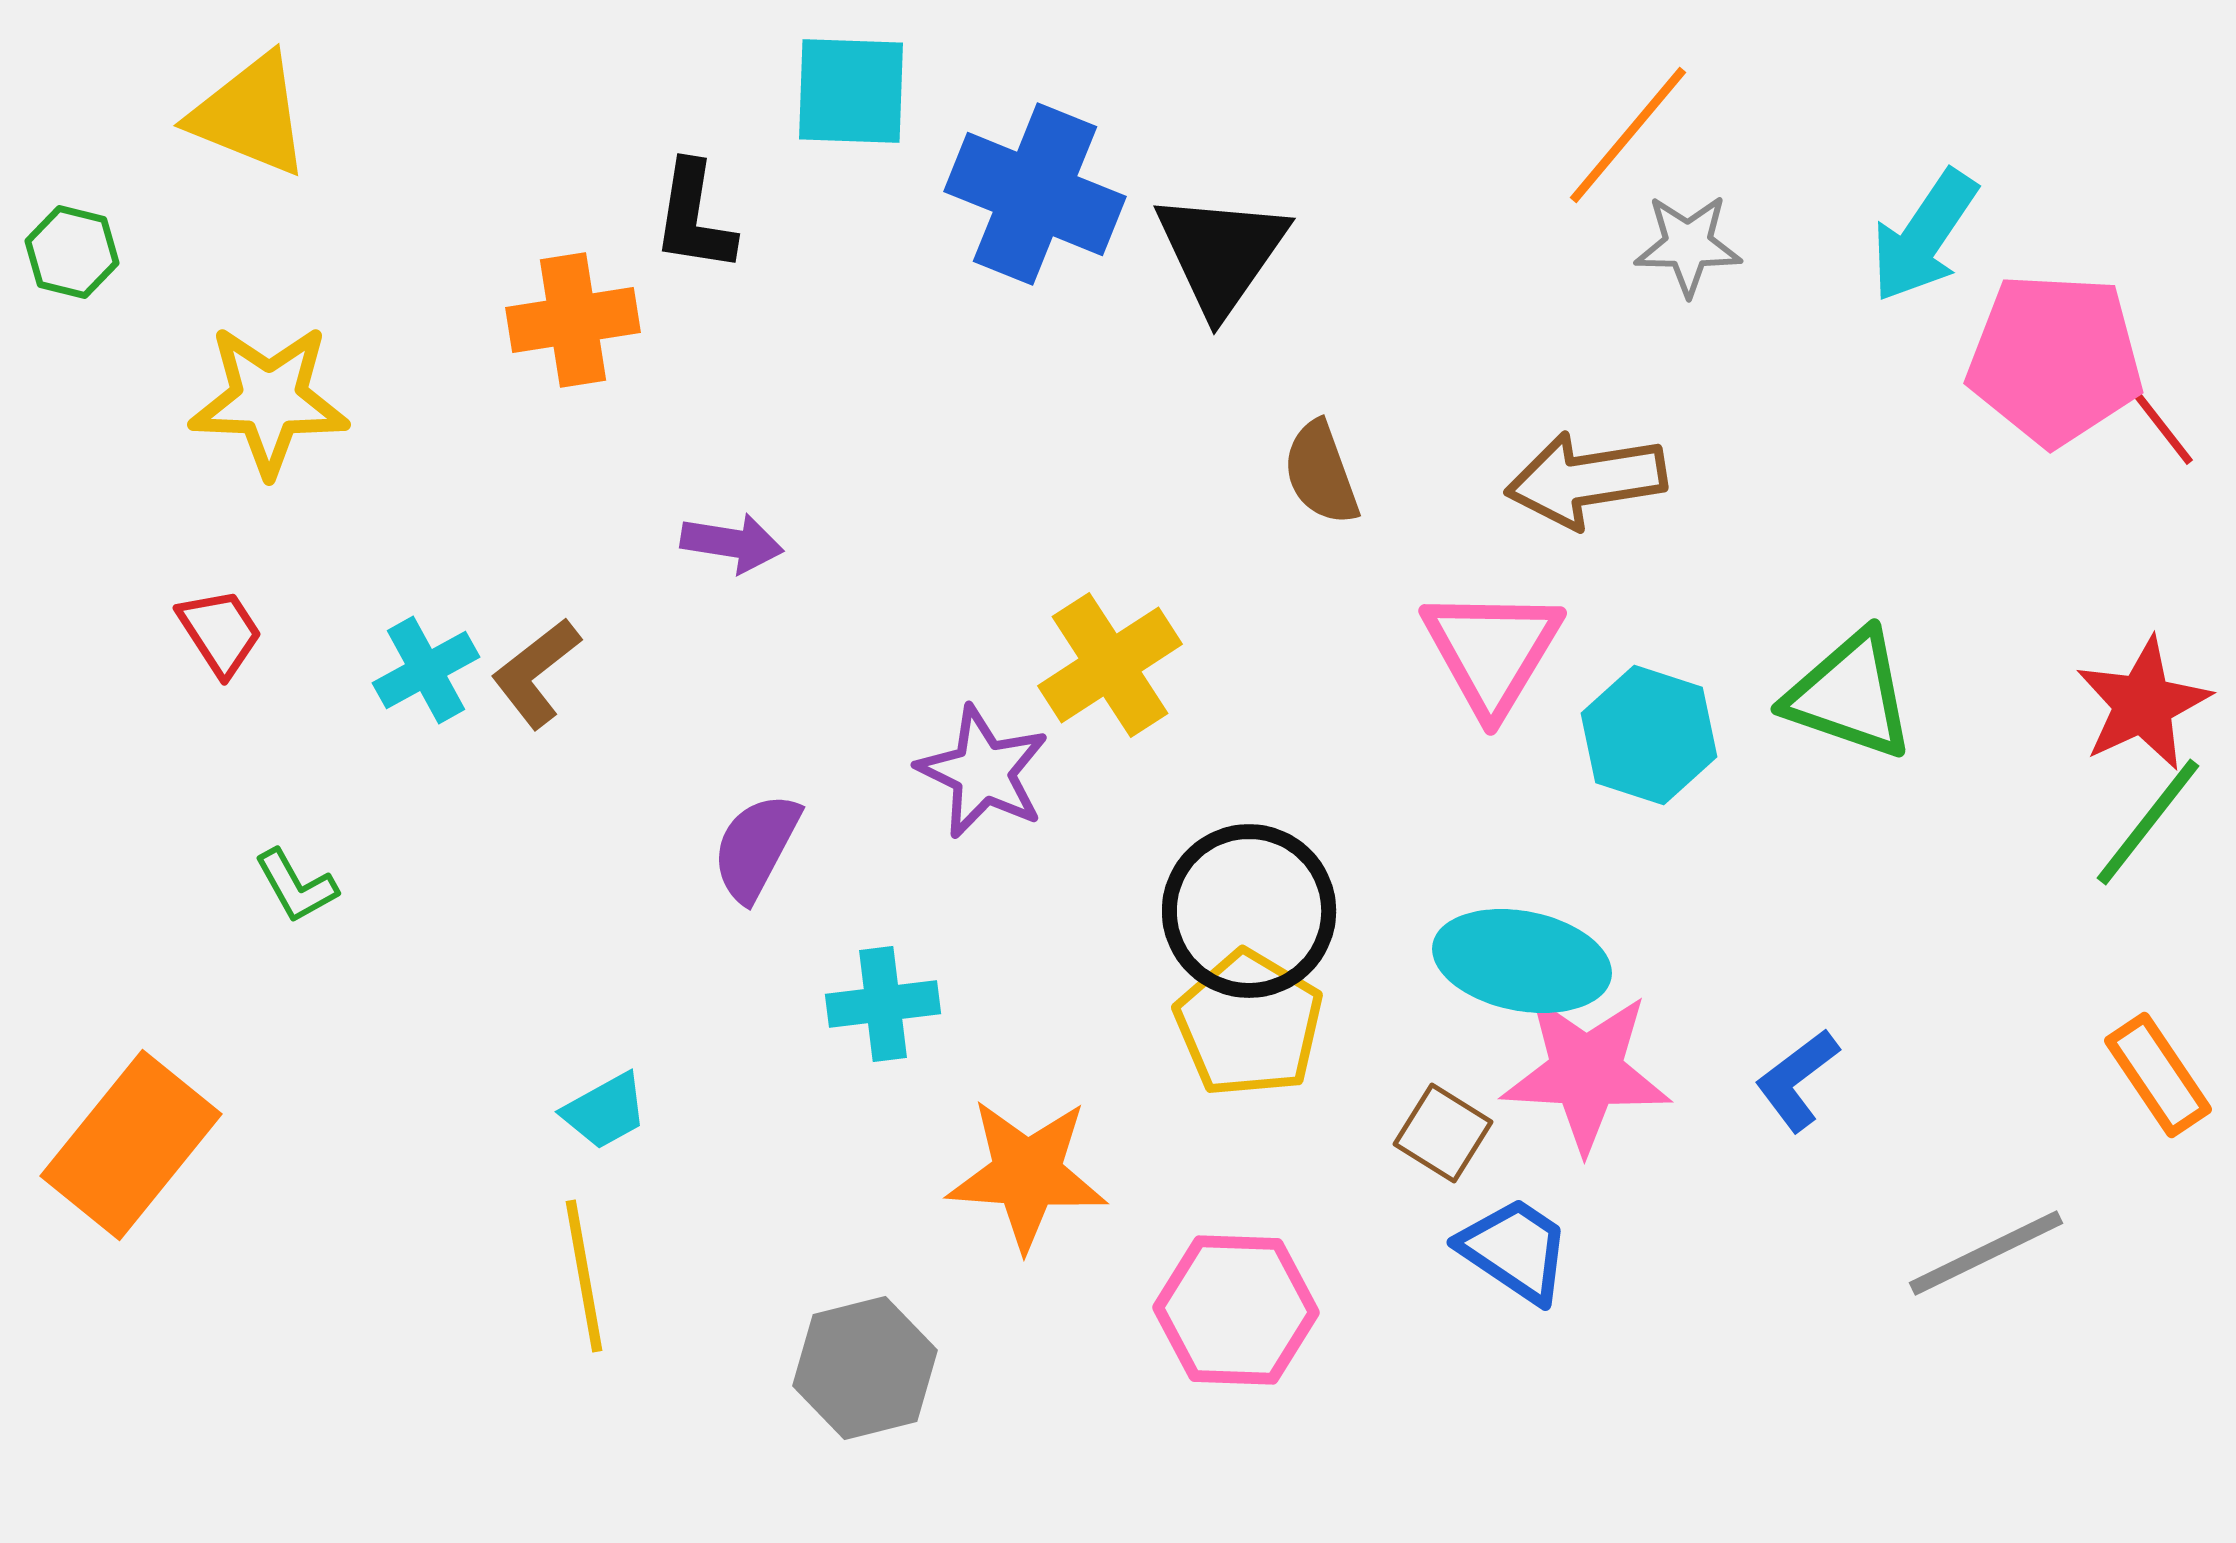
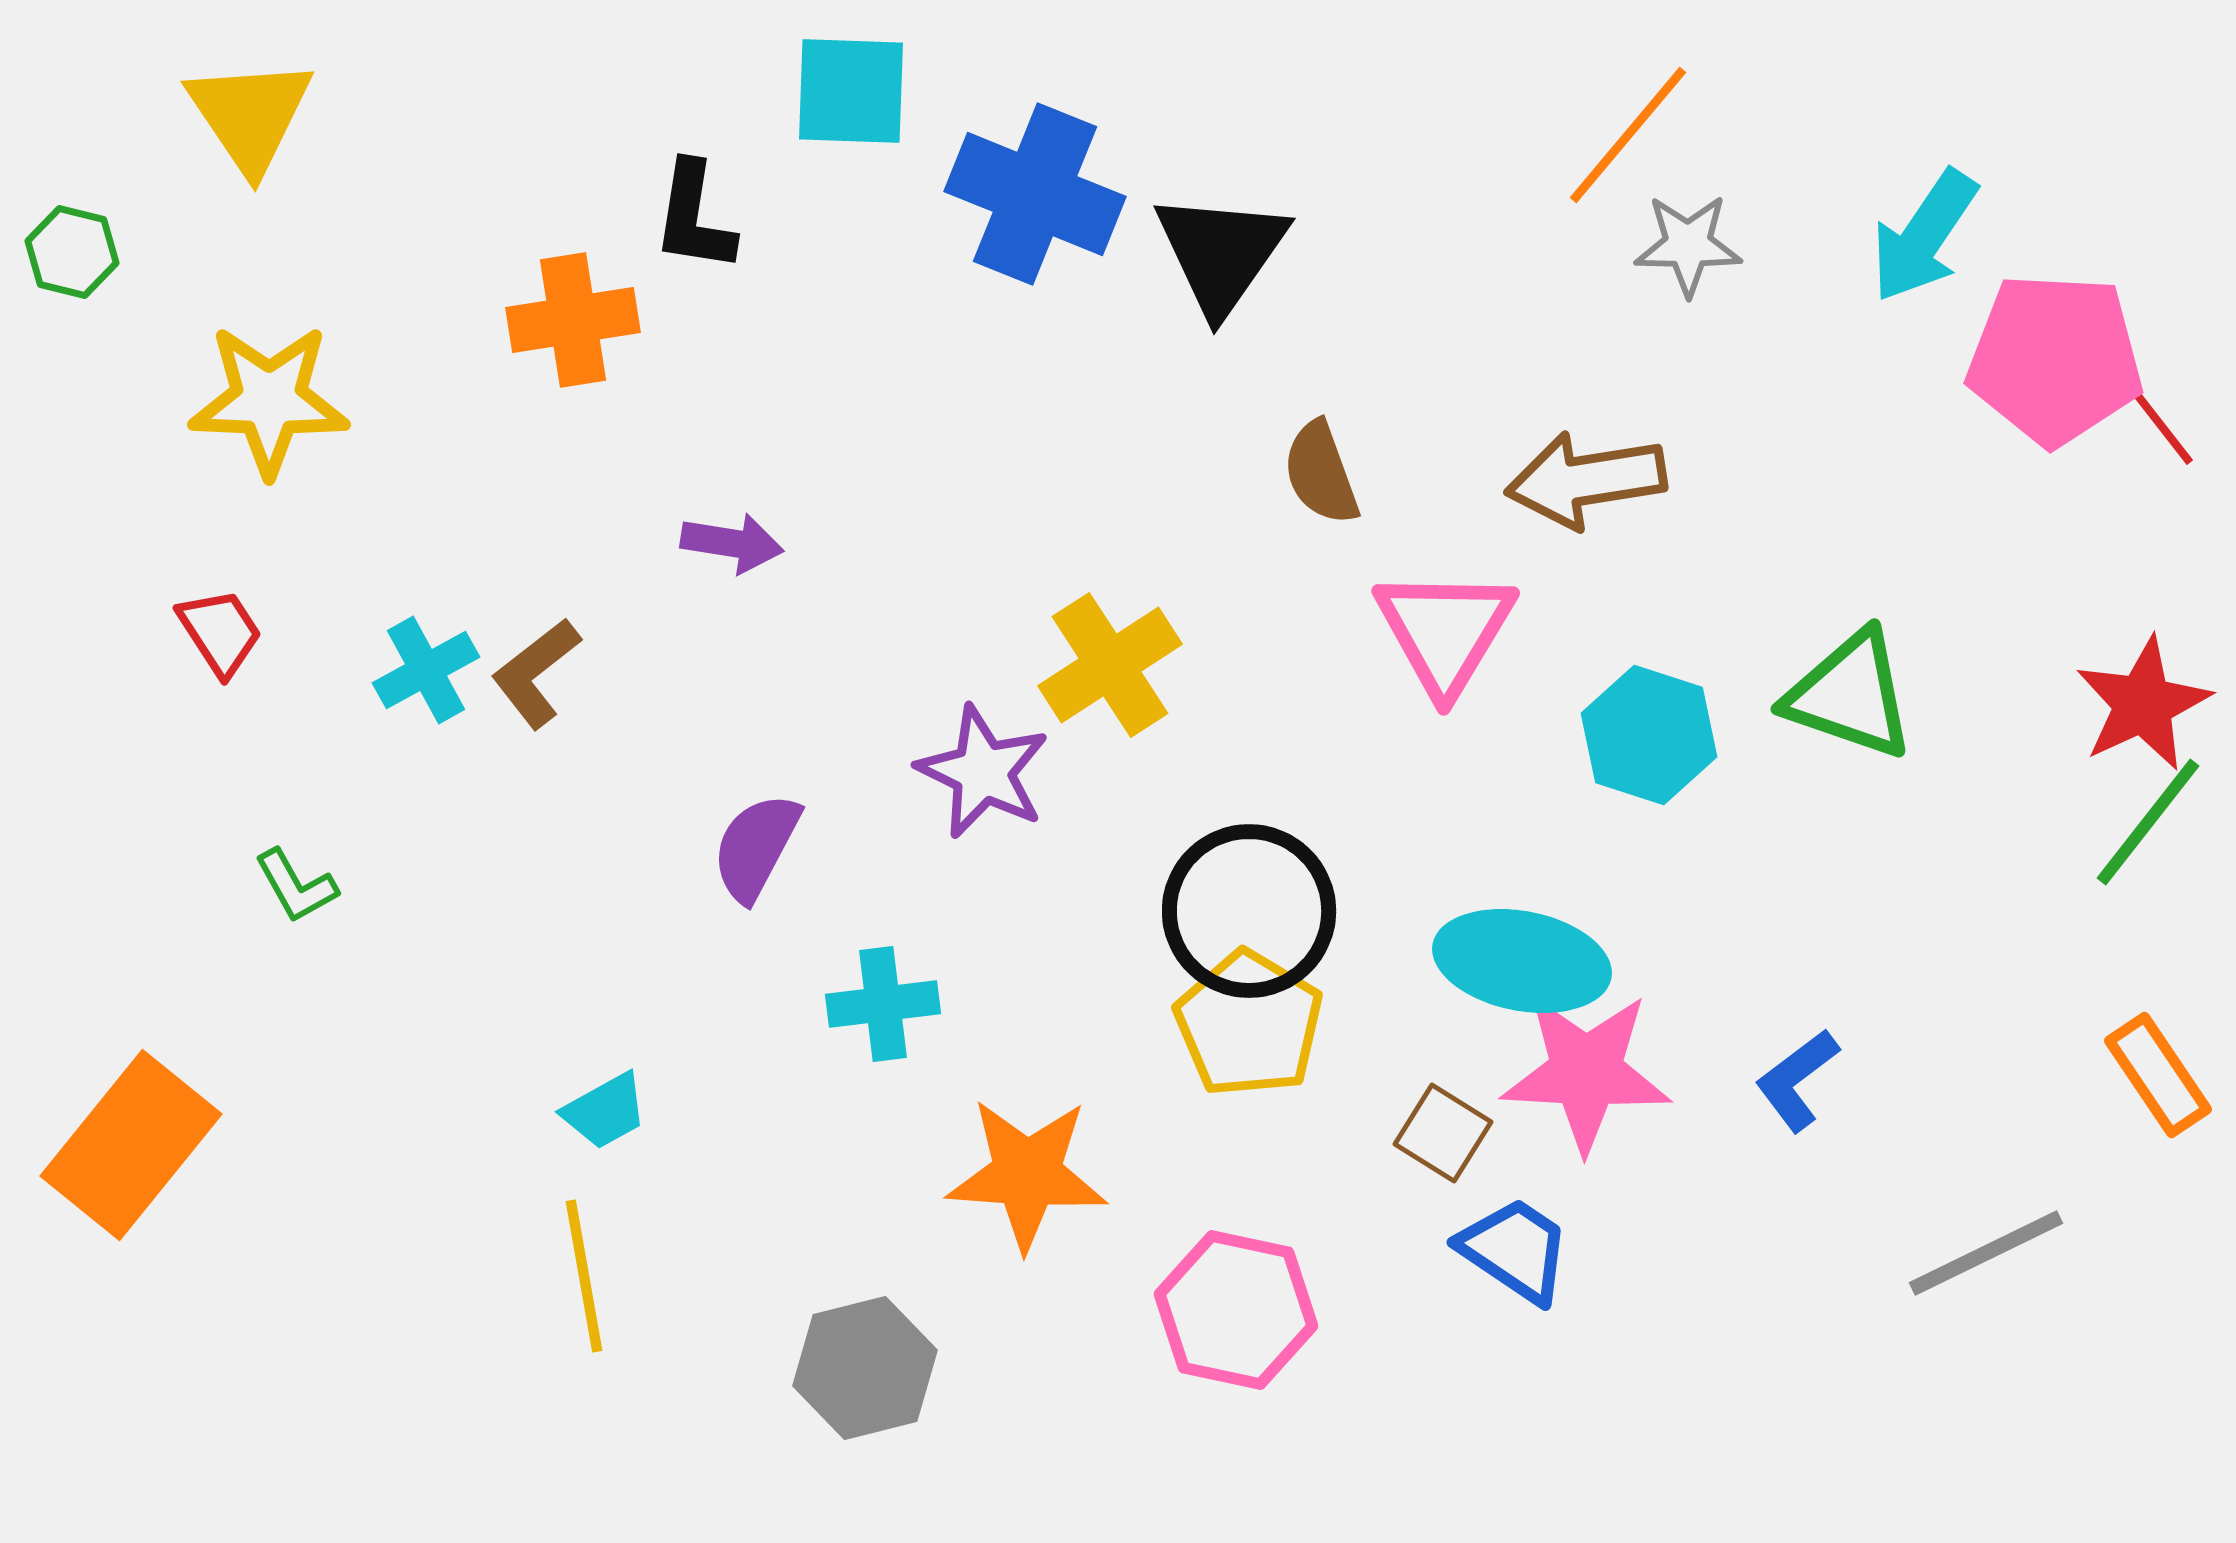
yellow triangle at (250, 115): rotated 34 degrees clockwise
pink triangle at (1492, 651): moved 47 px left, 20 px up
pink hexagon at (1236, 1310): rotated 10 degrees clockwise
